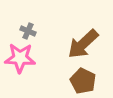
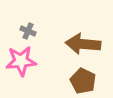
brown arrow: rotated 48 degrees clockwise
pink star: moved 1 px right, 3 px down; rotated 8 degrees counterclockwise
